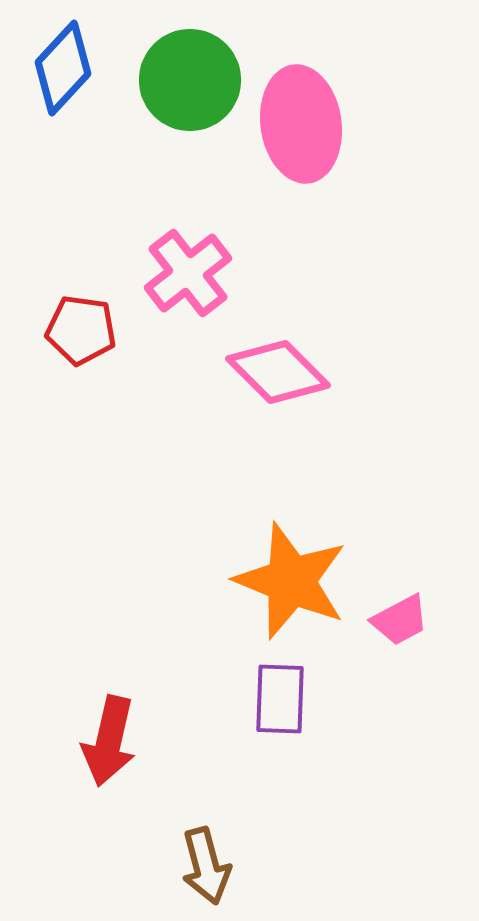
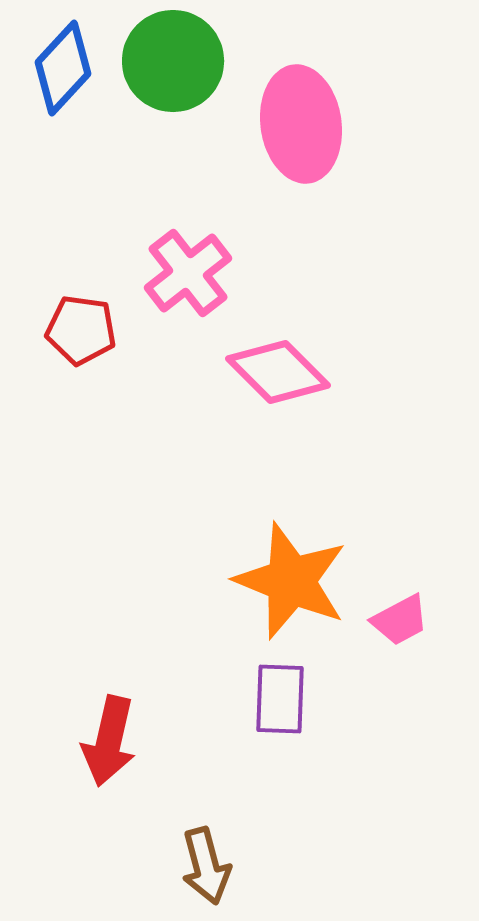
green circle: moved 17 px left, 19 px up
